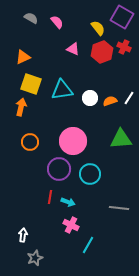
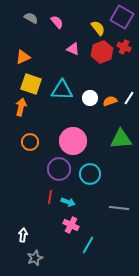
cyan triangle: rotated 10 degrees clockwise
